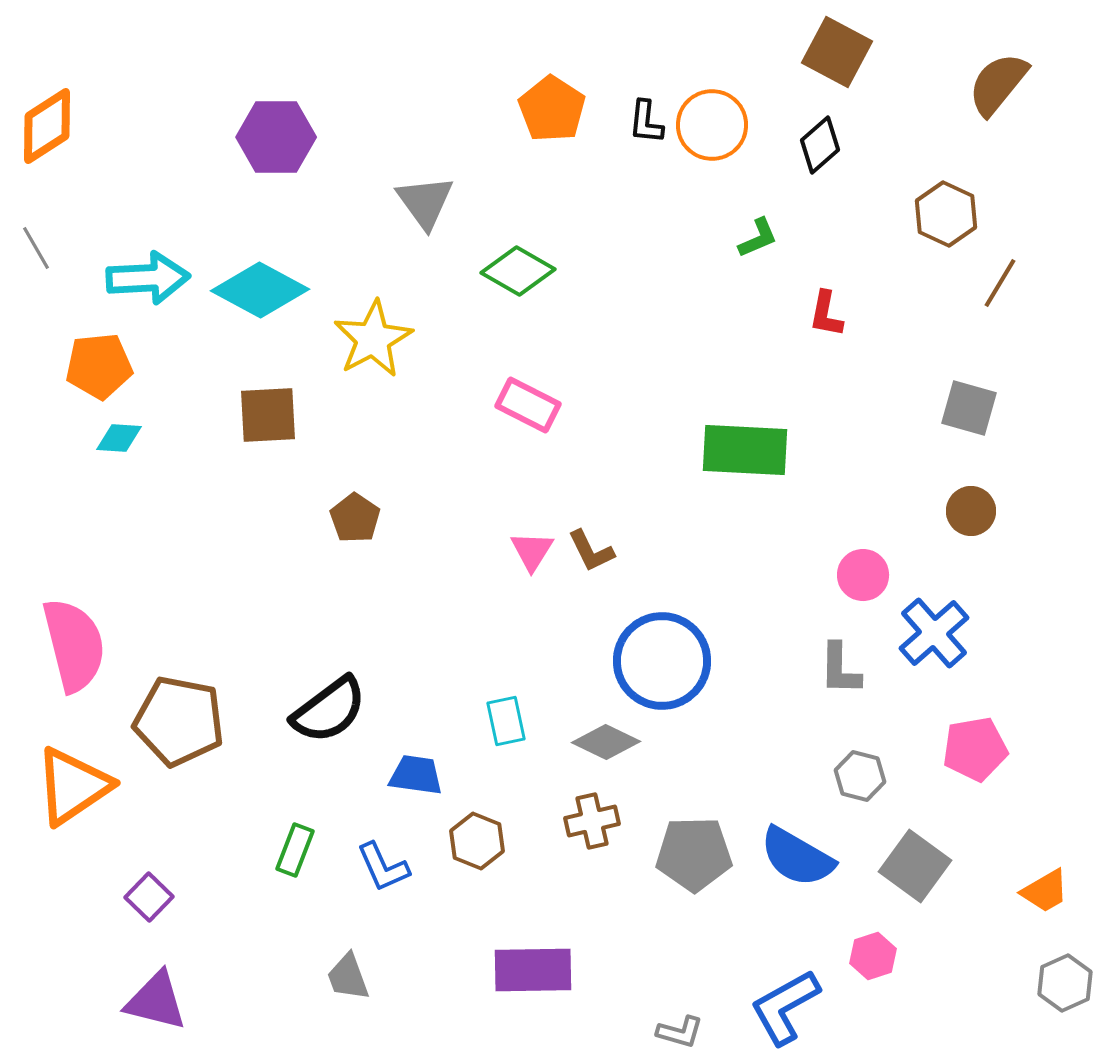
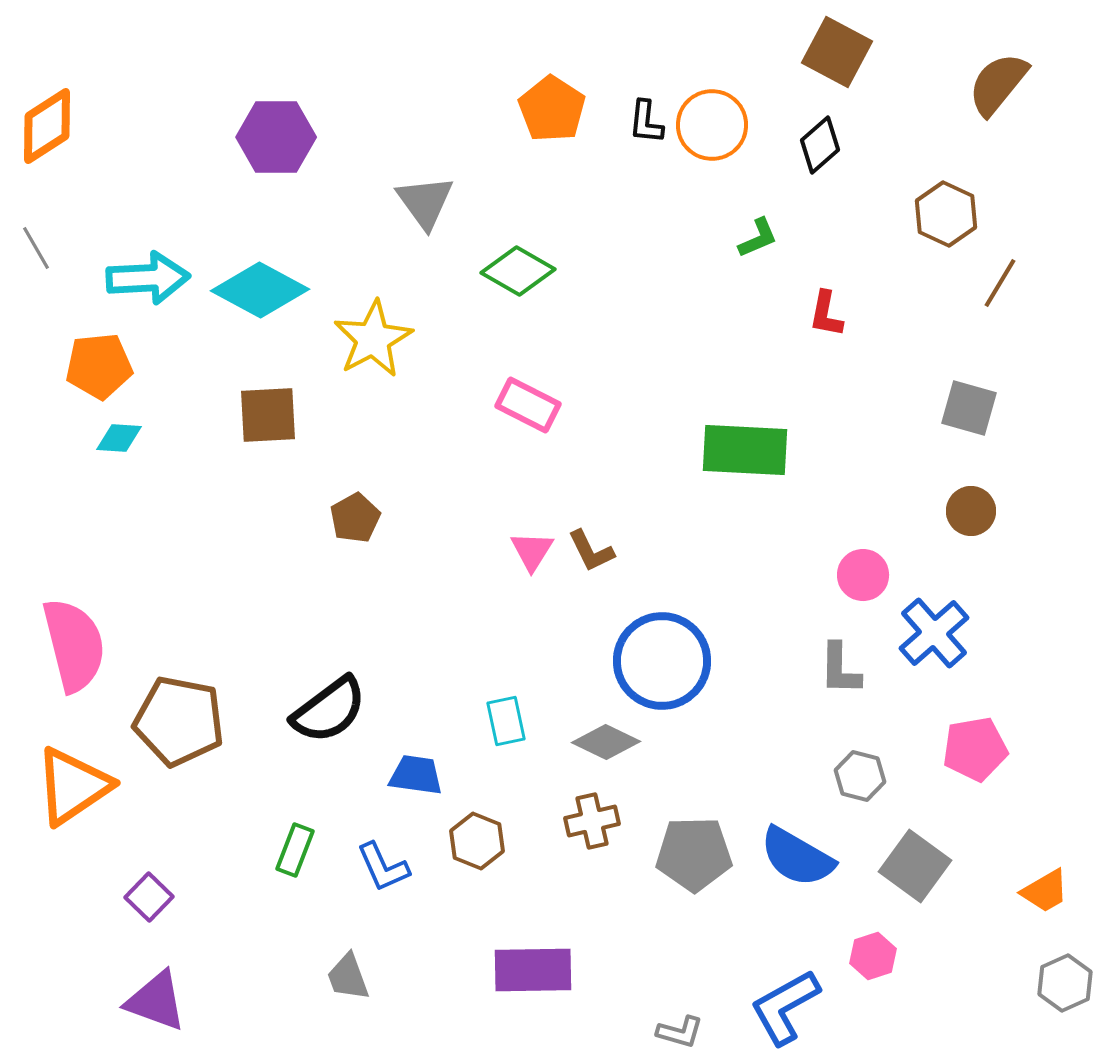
brown pentagon at (355, 518): rotated 9 degrees clockwise
purple triangle at (156, 1001): rotated 6 degrees clockwise
